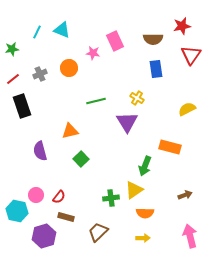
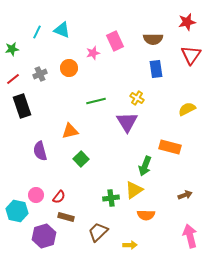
red star: moved 5 px right, 4 px up
pink star: rotated 24 degrees counterclockwise
orange semicircle: moved 1 px right, 2 px down
yellow arrow: moved 13 px left, 7 px down
